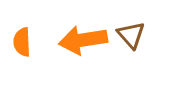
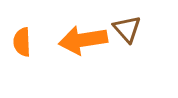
brown triangle: moved 4 px left, 6 px up
